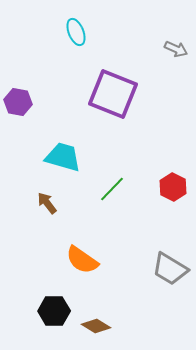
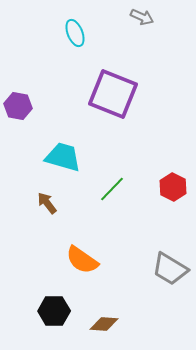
cyan ellipse: moved 1 px left, 1 px down
gray arrow: moved 34 px left, 32 px up
purple hexagon: moved 4 px down
brown diamond: moved 8 px right, 2 px up; rotated 28 degrees counterclockwise
